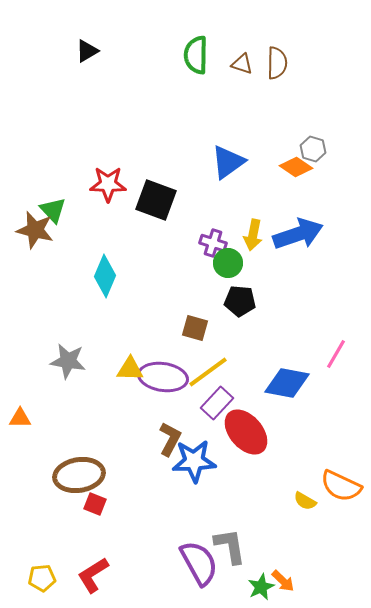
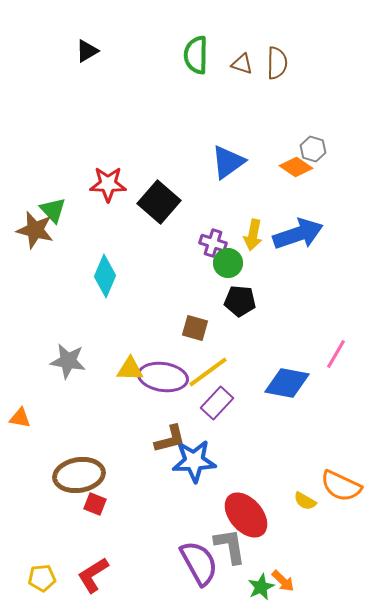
black square: moved 3 px right, 2 px down; rotated 21 degrees clockwise
orange triangle: rotated 10 degrees clockwise
red ellipse: moved 83 px down
brown L-shape: rotated 48 degrees clockwise
